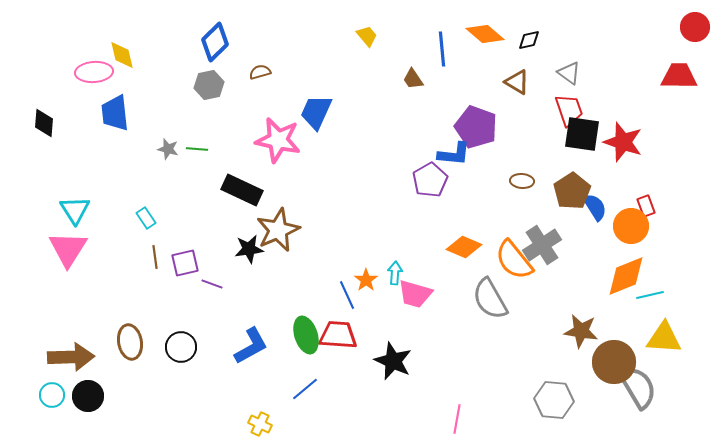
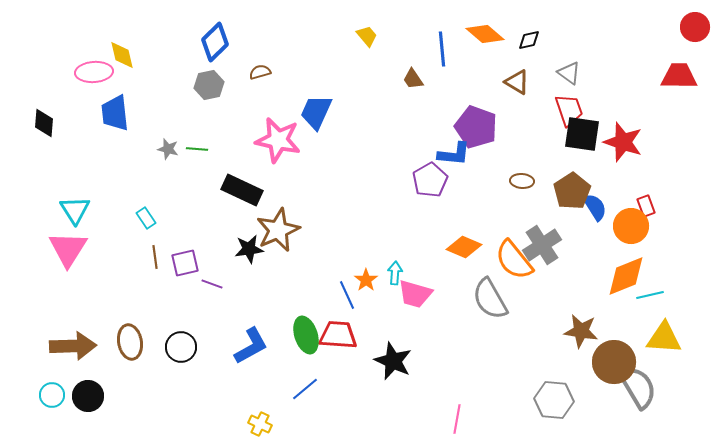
brown arrow at (71, 357): moved 2 px right, 11 px up
